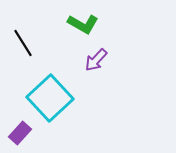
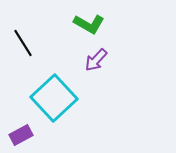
green L-shape: moved 6 px right
cyan square: moved 4 px right
purple rectangle: moved 1 px right, 2 px down; rotated 20 degrees clockwise
